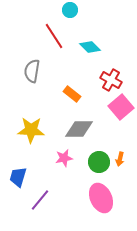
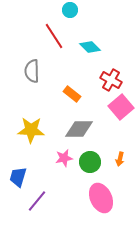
gray semicircle: rotated 10 degrees counterclockwise
green circle: moved 9 px left
purple line: moved 3 px left, 1 px down
